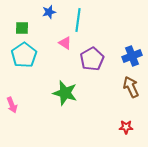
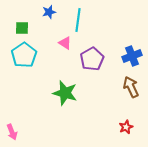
pink arrow: moved 27 px down
red star: rotated 24 degrees counterclockwise
